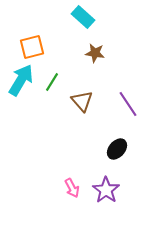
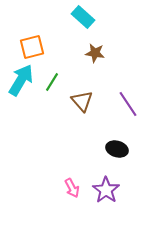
black ellipse: rotated 65 degrees clockwise
